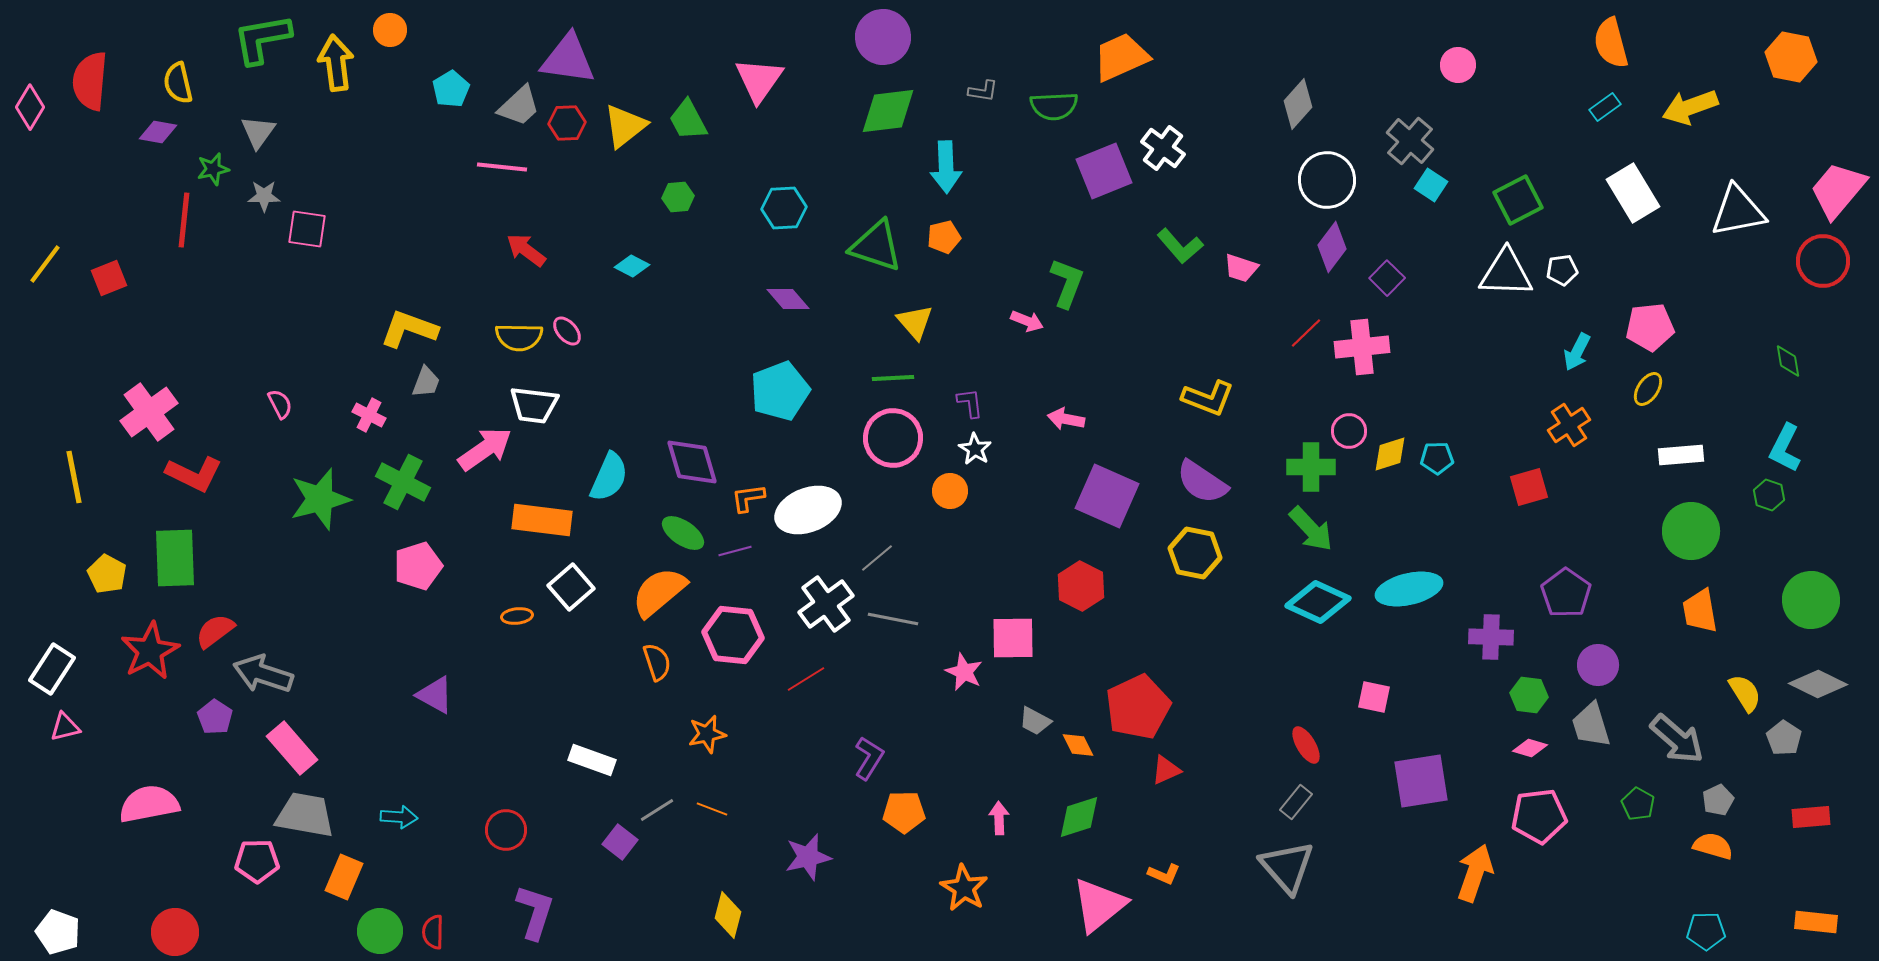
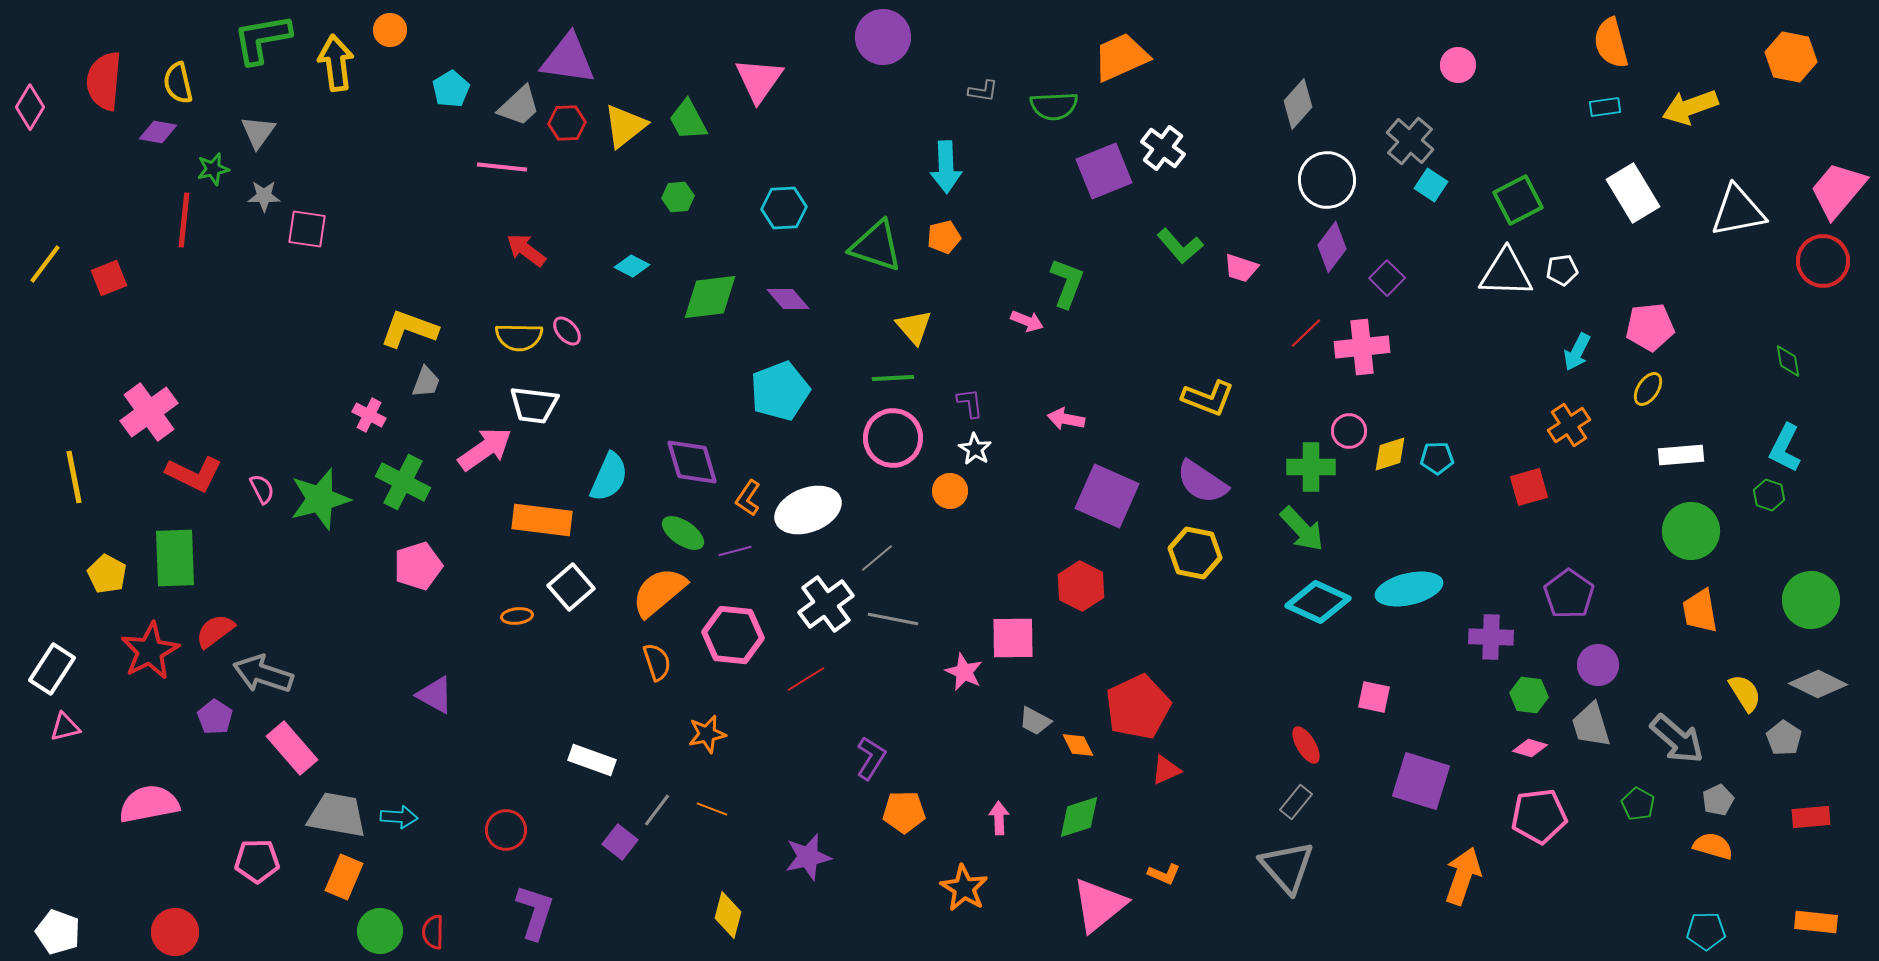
red semicircle at (90, 81): moved 14 px right
cyan rectangle at (1605, 107): rotated 28 degrees clockwise
green diamond at (888, 111): moved 178 px left, 186 px down
yellow triangle at (915, 322): moved 1 px left, 5 px down
pink semicircle at (280, 404): moved 18 px left, 85 px down
orange L-shape at (748, 498): rotated 48 degrees counterclockwise
green arrow at (1311, 529): moved 9 px left
purple pentagon at (1566, 593): moved 3 px right, 1 px down
purple L-shape at (869, 758): moved 2 px right
purple square at (1421, 781): rotated 26 degrees clockwise
gray line at (657, 810): rotated 21 degrees counterclockwise
gray trapezoid at (305, 815): moved 32 px right
orange arrow at (1475, 873): moved 12 px left, 3 px down
